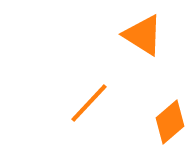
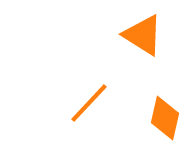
orange diamond: moved 5 px left, 4 px up; rotated 36 degrees counterclockwise
